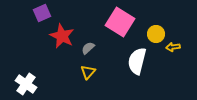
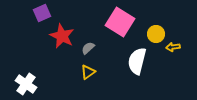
yellow triangle: rotated 14 degrees clockwise
